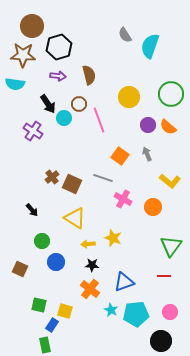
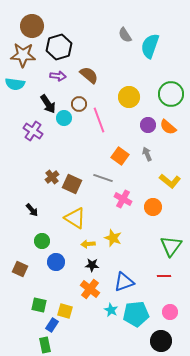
brown semicircle at (89, 75): rotated 36 degrees counterclockwise
